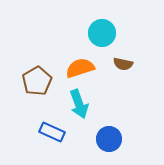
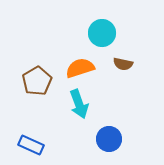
blue rectangle: moved 21 px left, 13 px down
